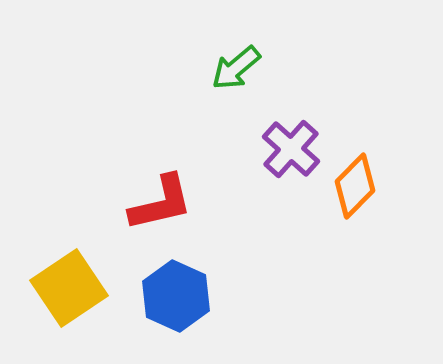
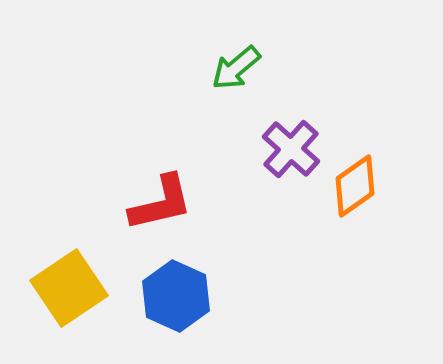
orange diamond: rotated 10 degrees clockwise
